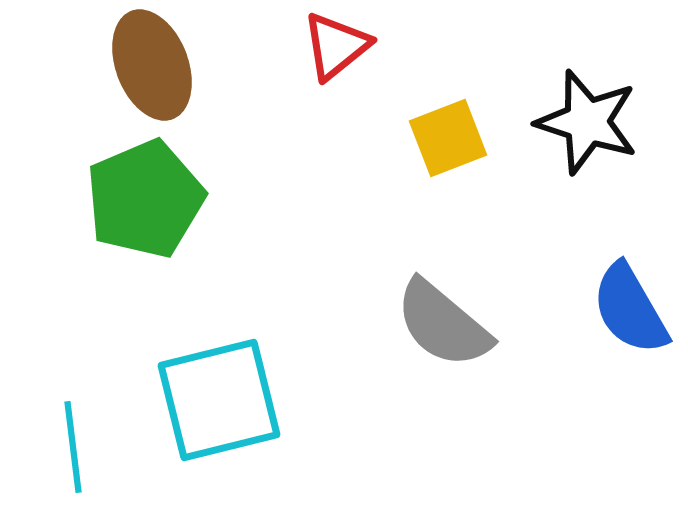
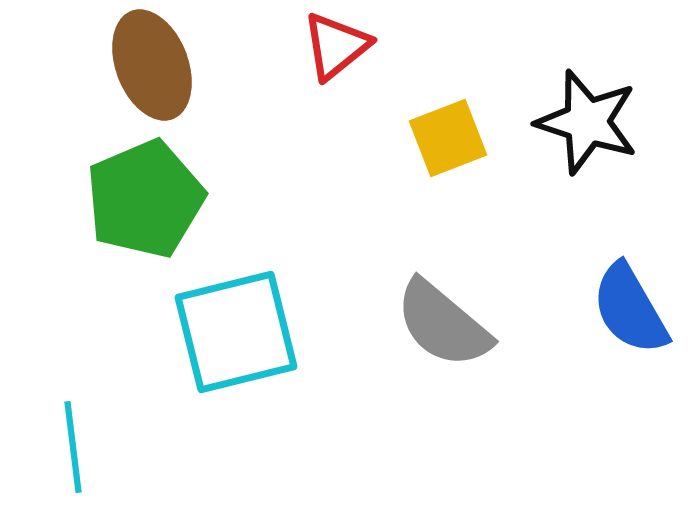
cyan square: moved 17 px right, 68 px up
